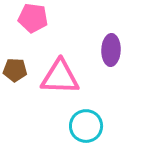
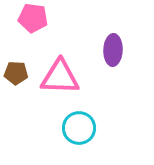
purple ellipse: moved 2 px right
brown pentagon: moved 1 px right, 3 px down
cyan circle: moved 7 px left, 2 px down
